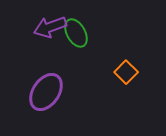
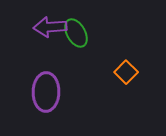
purple arrow: rotated 16 degrees clockwise
purple ellipse: rotated 33 degrees counterclockwise
